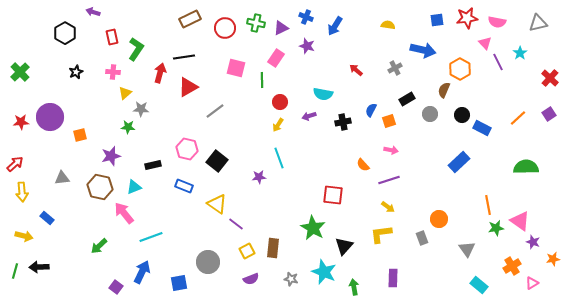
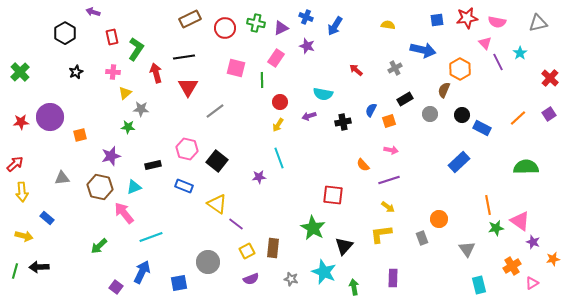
red arrow at (160, 73): moved 4 px left; rotated 30 degrees counterclockwise
red triangle at (188, 87): rotated 30 degrees counterclockwise
black rectangle at (407, 99): moved 2 px left
cyan rectangle at (479, 285): rotated 36 degrees clockwise
